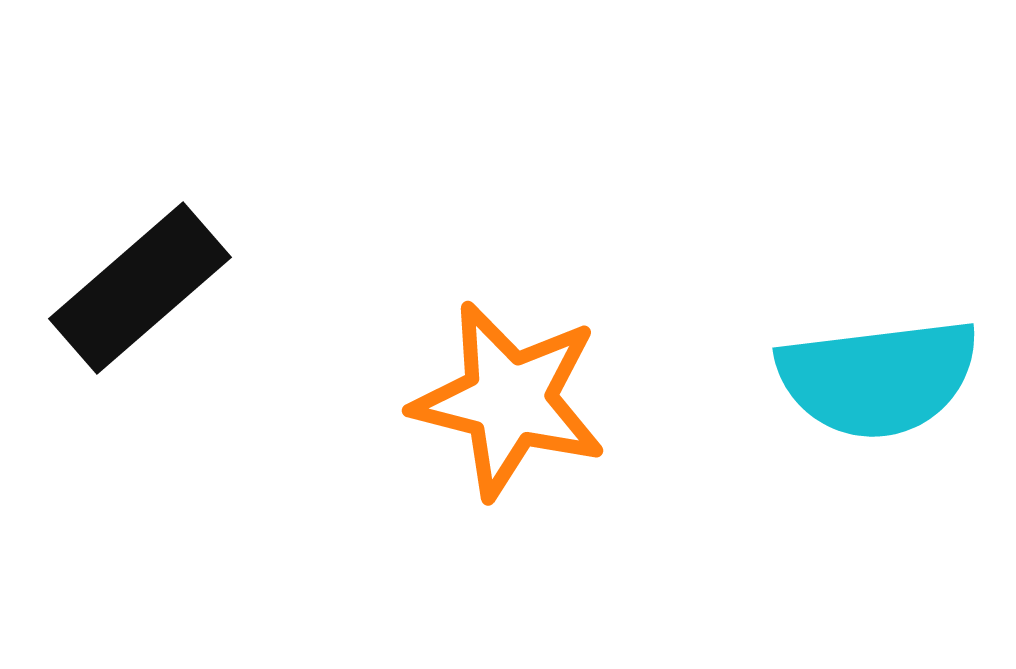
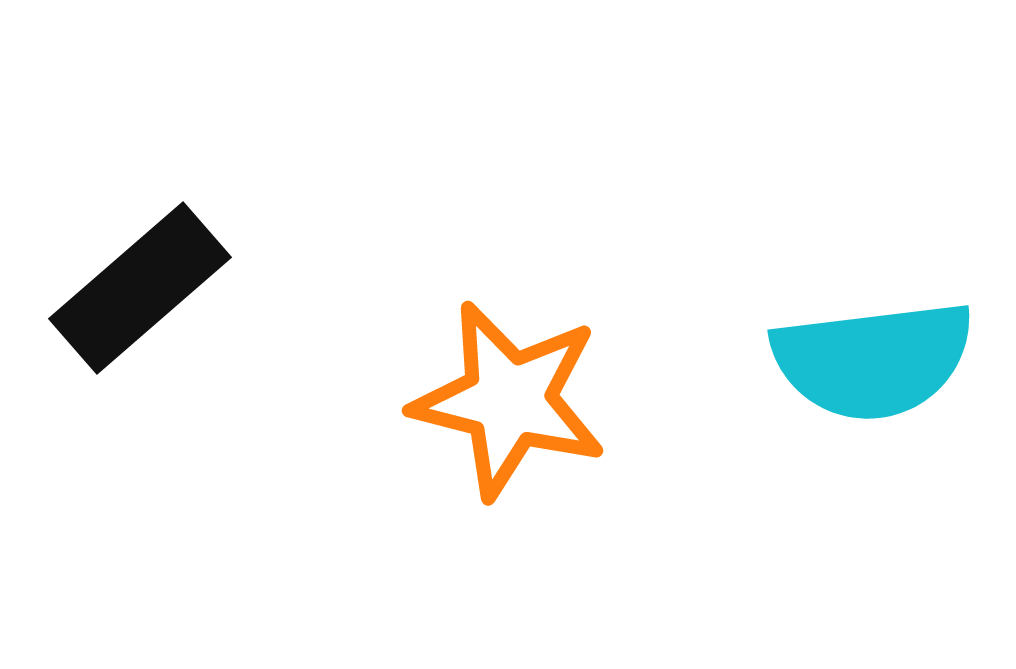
cyan semicircle: moved 5 px left, 18 px up
